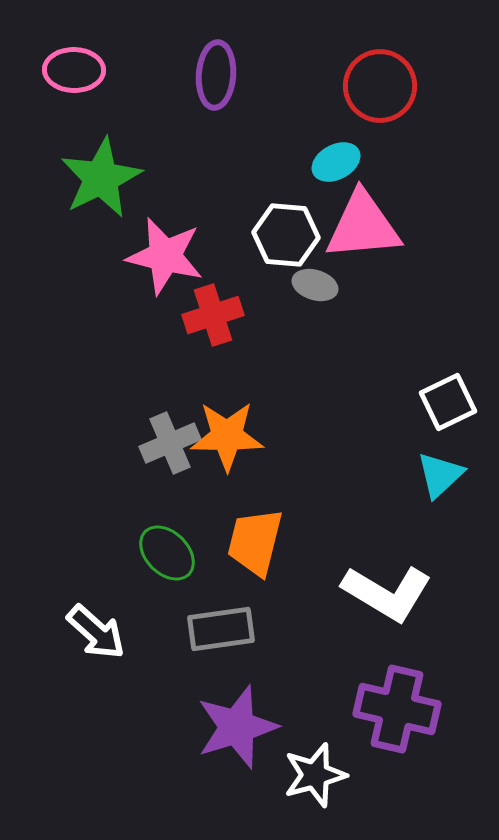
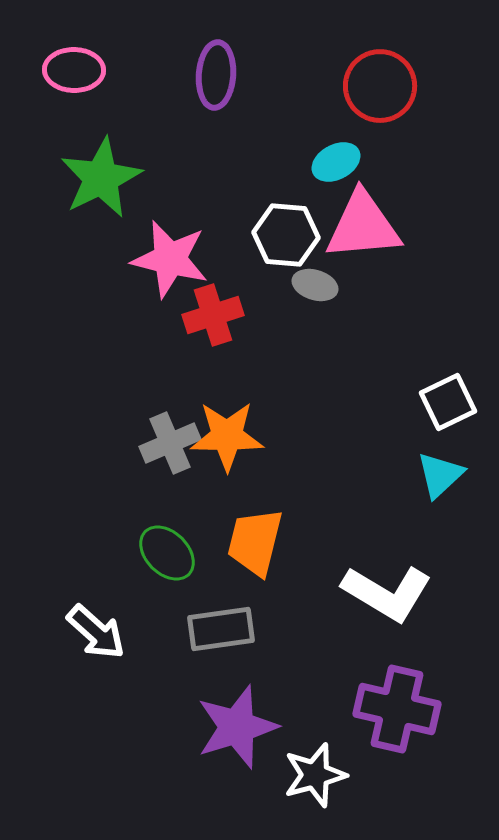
pink star: moved 5 px right, 3 px down
